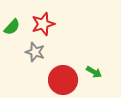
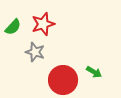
green semicircle: moved 1 px right
